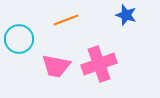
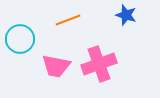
orange line: moved 2 px right
cyan circle: moved 1 px right
